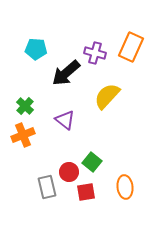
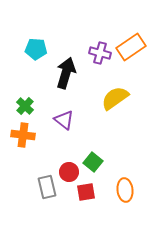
orange rectangle: rotated 32 degrees clockwise
purple cross: moved 5 px right
black arrow: rotated 148 degrees clockwise
yellow semicircle: moved 8 px right, 2 px down; rotated 12 degrees clockwise
purple triangle: moved 1 px left
orange cross: rotated 30 degrees clockwise
green square: moved 1 px right
orange ellipse: moved 3 px down
